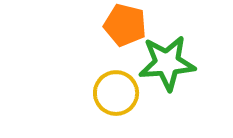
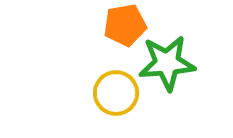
orange pentagon: rotated 24 degrees counterclockwise
